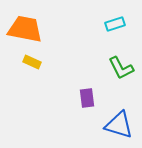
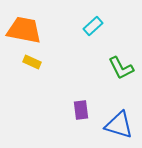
cyan rectangle: moved 22 px left, 2 px down; rotated 24 degrees counterclockwise
orange trapezoid: moved 1 px left, 1 px down
purple rectangle: moved 6 px left, 12 px down
